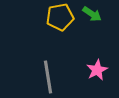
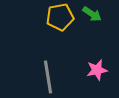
pink star: rotated 15 degrees clockwise
